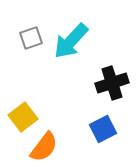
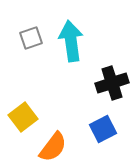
cyan arrow: rotated 129 degrees clockwise
orange semicircle: moved 9 px right
